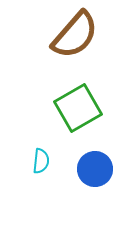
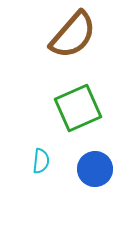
brown semicircle: moved 2 px left
green square: rotated 6 degrees clockwise
